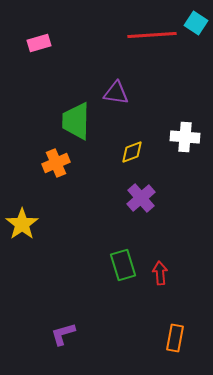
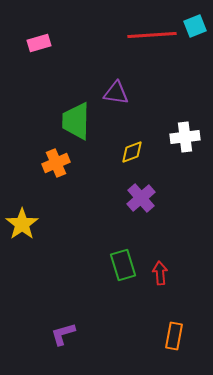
cyan square: moved 1 px left, 3 px down; rotated 35 degrees clockwise
white cross: rotated 12 degrees counterclockwise
orange rectangle: moved 1 px left, 2 px up
